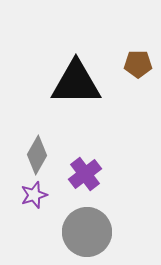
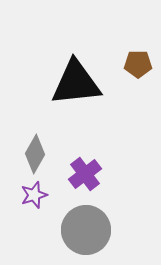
black triangle: rotated 6 degrees counterclockwise
gray diamond: moved 2 px left, 1 px up
gray circle: moved 1 px left, 2 px up
